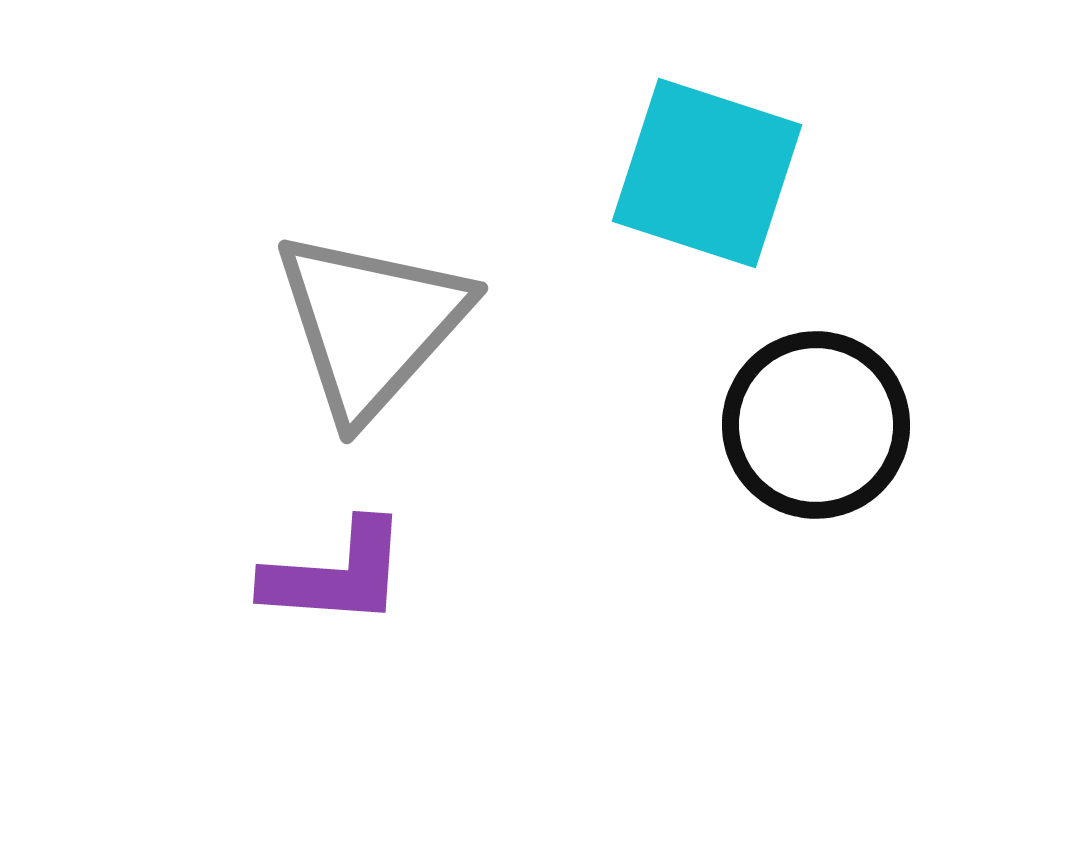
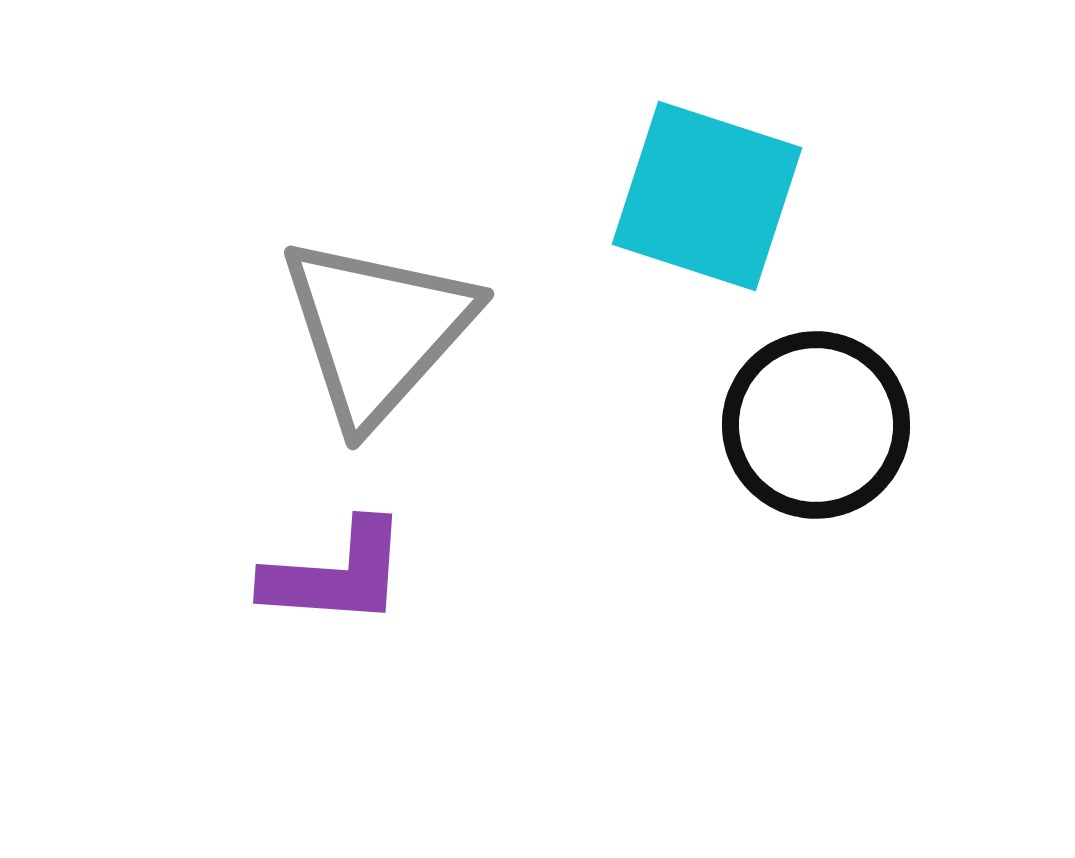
cyan square: moved 23 px down
gray triangle: moved 6 px right, 6 px down
